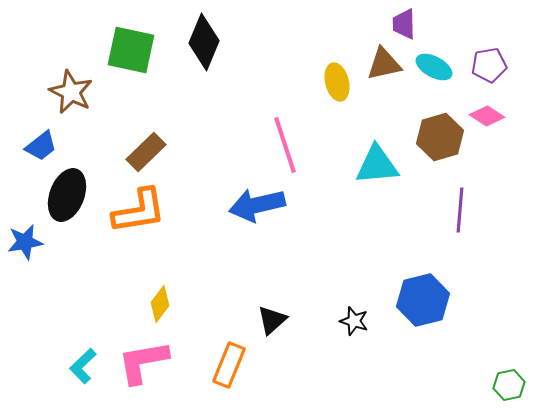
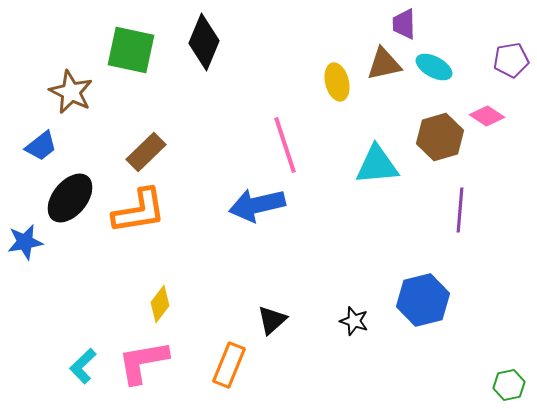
purple pentagon: moved 22 px right, 5 px up
black ellipse: moved 3 px right, 3 px down; rotated 18 degrees clockwise
